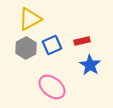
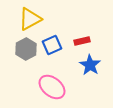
gray hexagon: moved 1 px down
